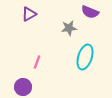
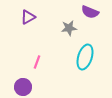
purple triangle: moved 1 px left, 3 px down
